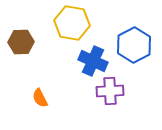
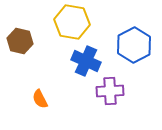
yellow hexagon: moved 1 px up
brown hexagon: moved 1 px left, 1 px up; rotated 15 degrees clockwise
blue cross: moved 7 px left
orange semicircle: moved 1 px down
